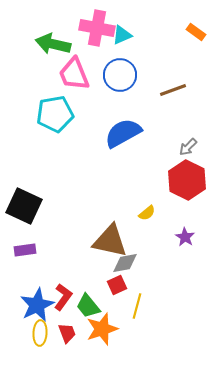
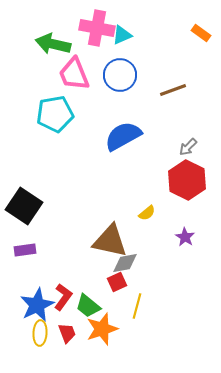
orange rectangle: moved 5 px right, 1 px down
blue semicircle: moved 3 px down
black square: rotated 9 degrees clockwise
red square: moved 3 px up
green trapezoid: rotated 12 degrees counterclockwise
